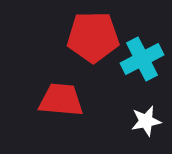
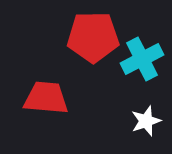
red trapezoid: moved 15 px left, 2 px up
white star: rotated 8 degrees counterclockwise
